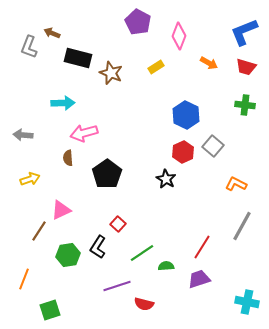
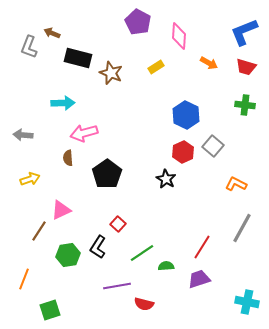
pink diamond: rotated 16 degrees counterclockwise
gray line: moved 2 px down
purple line: rotated 8 degrees clockwise
